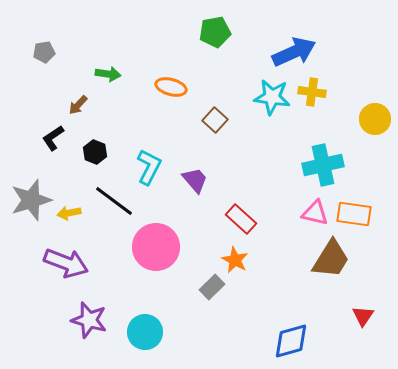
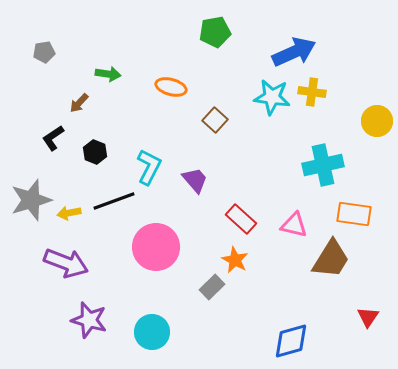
brown arrow: moved 1 px right, 2 px up
yellow circle: moved 2 px right, 2 px down
black line: rotated 57 degrees counterclockwise
pink triangle: moved 21 px left, 12 px down
red triangle: moved 5 px right, 1 px down
cyan circle: moved 7 px right
